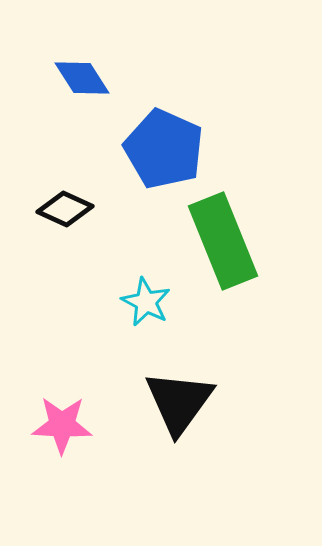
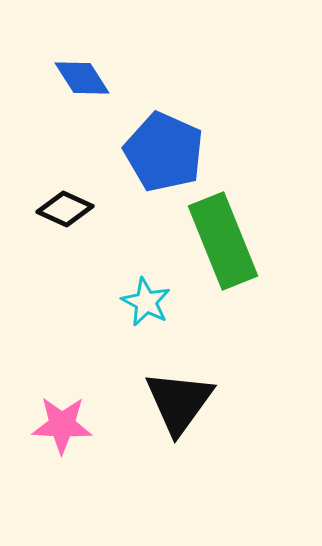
blue pentagon: moved 3 px down
